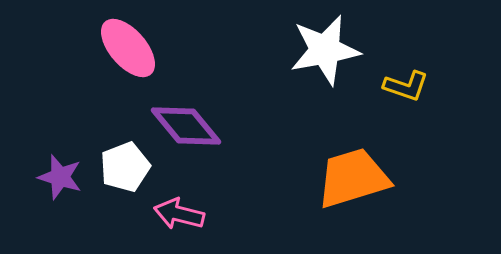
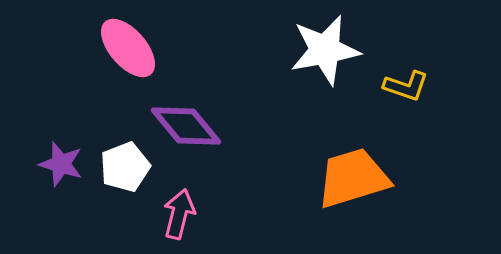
purple star: moved 1 px right, 13 px up
pink arrow: rotated 90 degrees clockwise
